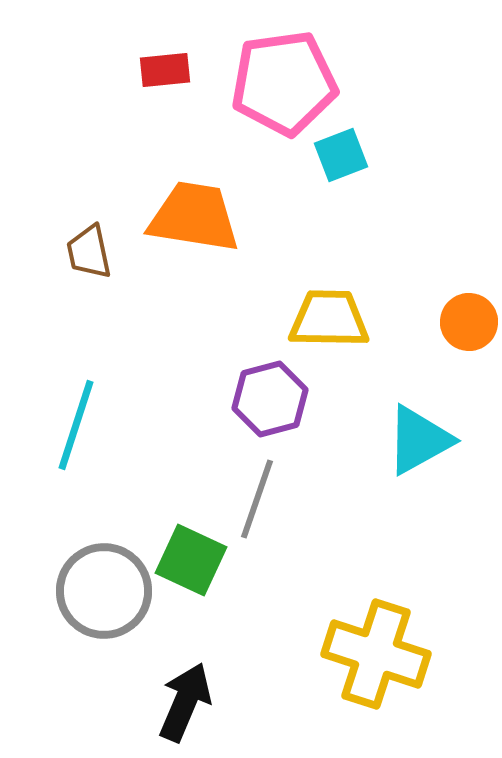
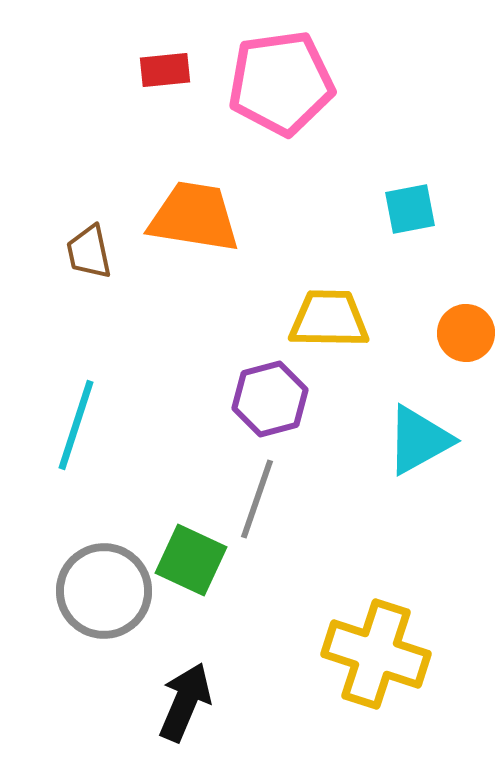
pink pentagon: moved 3 px left
cyan square: moved 69 px right, 54 px down; rotated 10 degrees clockwise
orange circle: moved 3 px left, 11 px down
